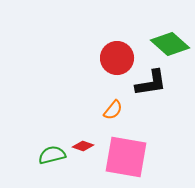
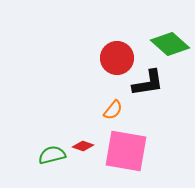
black L-shape: moved 3 px left
pink square: moved 6 px up
